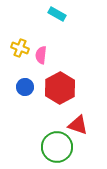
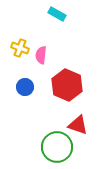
red hexagon: moved 7 px right, 3 px up; rotated 8 degrees counterclockwise
